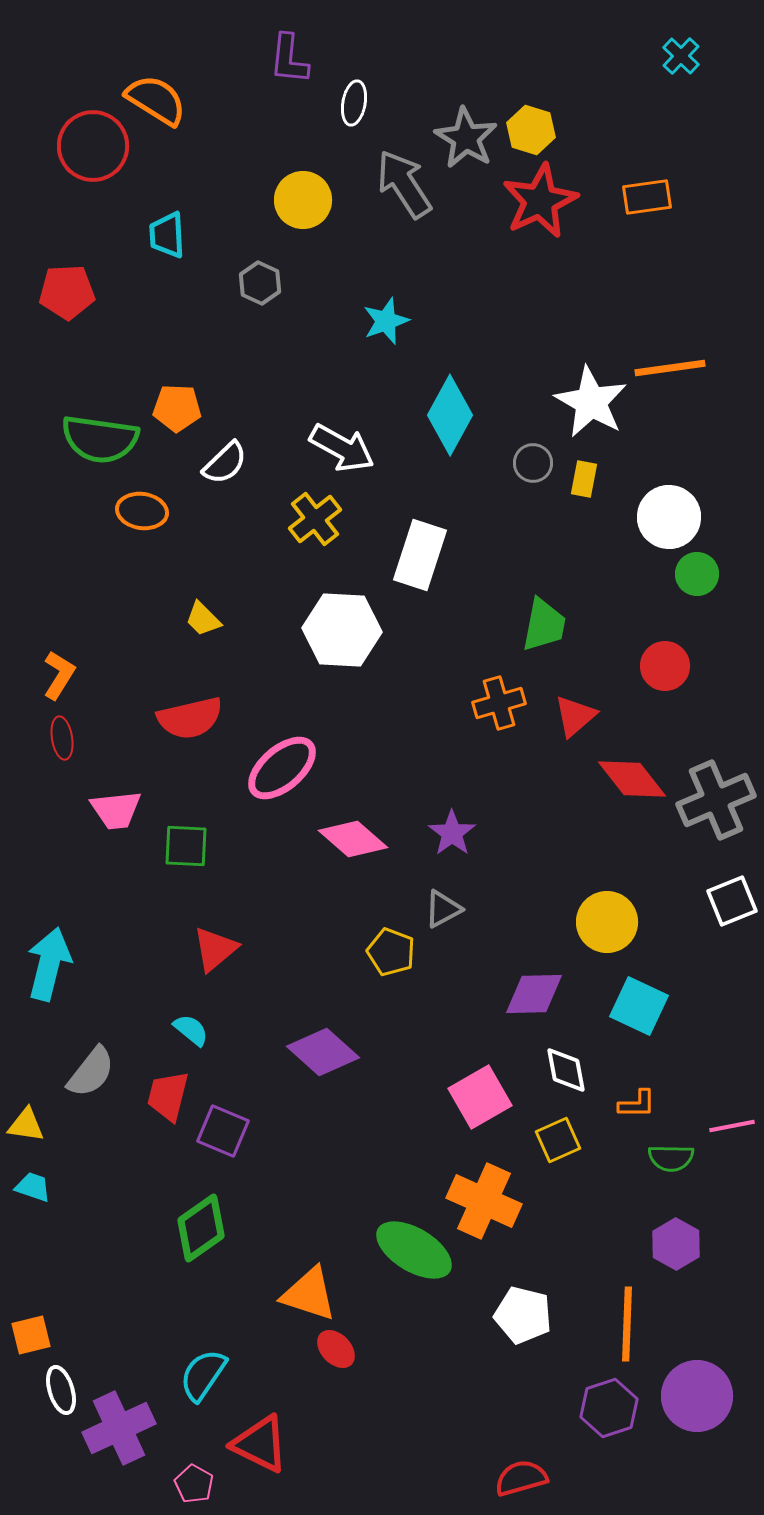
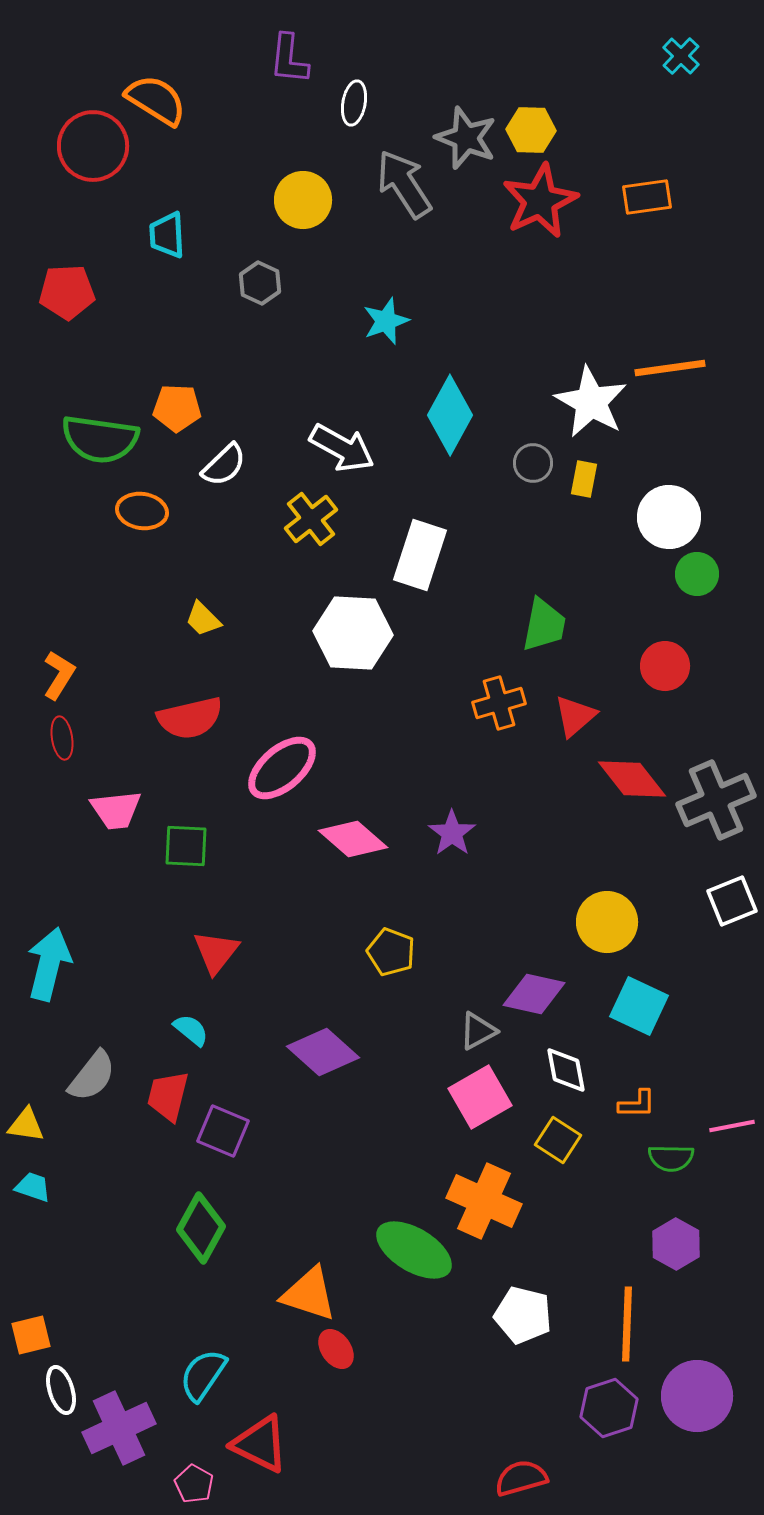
yellow hexagon at (531, 130): rotated 15 degrees counterclockwise
gray star at (466, 138): rotated 10 degrees counterclockwise
white semicircle at (225, 463): moved 1 px left, 2 px down
yellow cross at (315, 519): moved 4 px left
white hexagon at (342, 630): moved 11 px right, 3 px down
gray triangle at (443, 909): moved 35 px right, 122 px down
red triangle at (215, 949): moved 1 px right, 3 px down; rotated 12 degrees counterclockwise
purple diamond at (534, 994): rotated 14 degrees clockwise
gray semicircle at (91, 1072): moved 1 px right, 4 px down
yellow square at (558, 1140): rotated 33 degrees counterclockwise
green diamond at (201, 1228): rotated 26 degrees counterclockwise
red ellipse at (336, 1349): rotated 9 degrees clockwise
